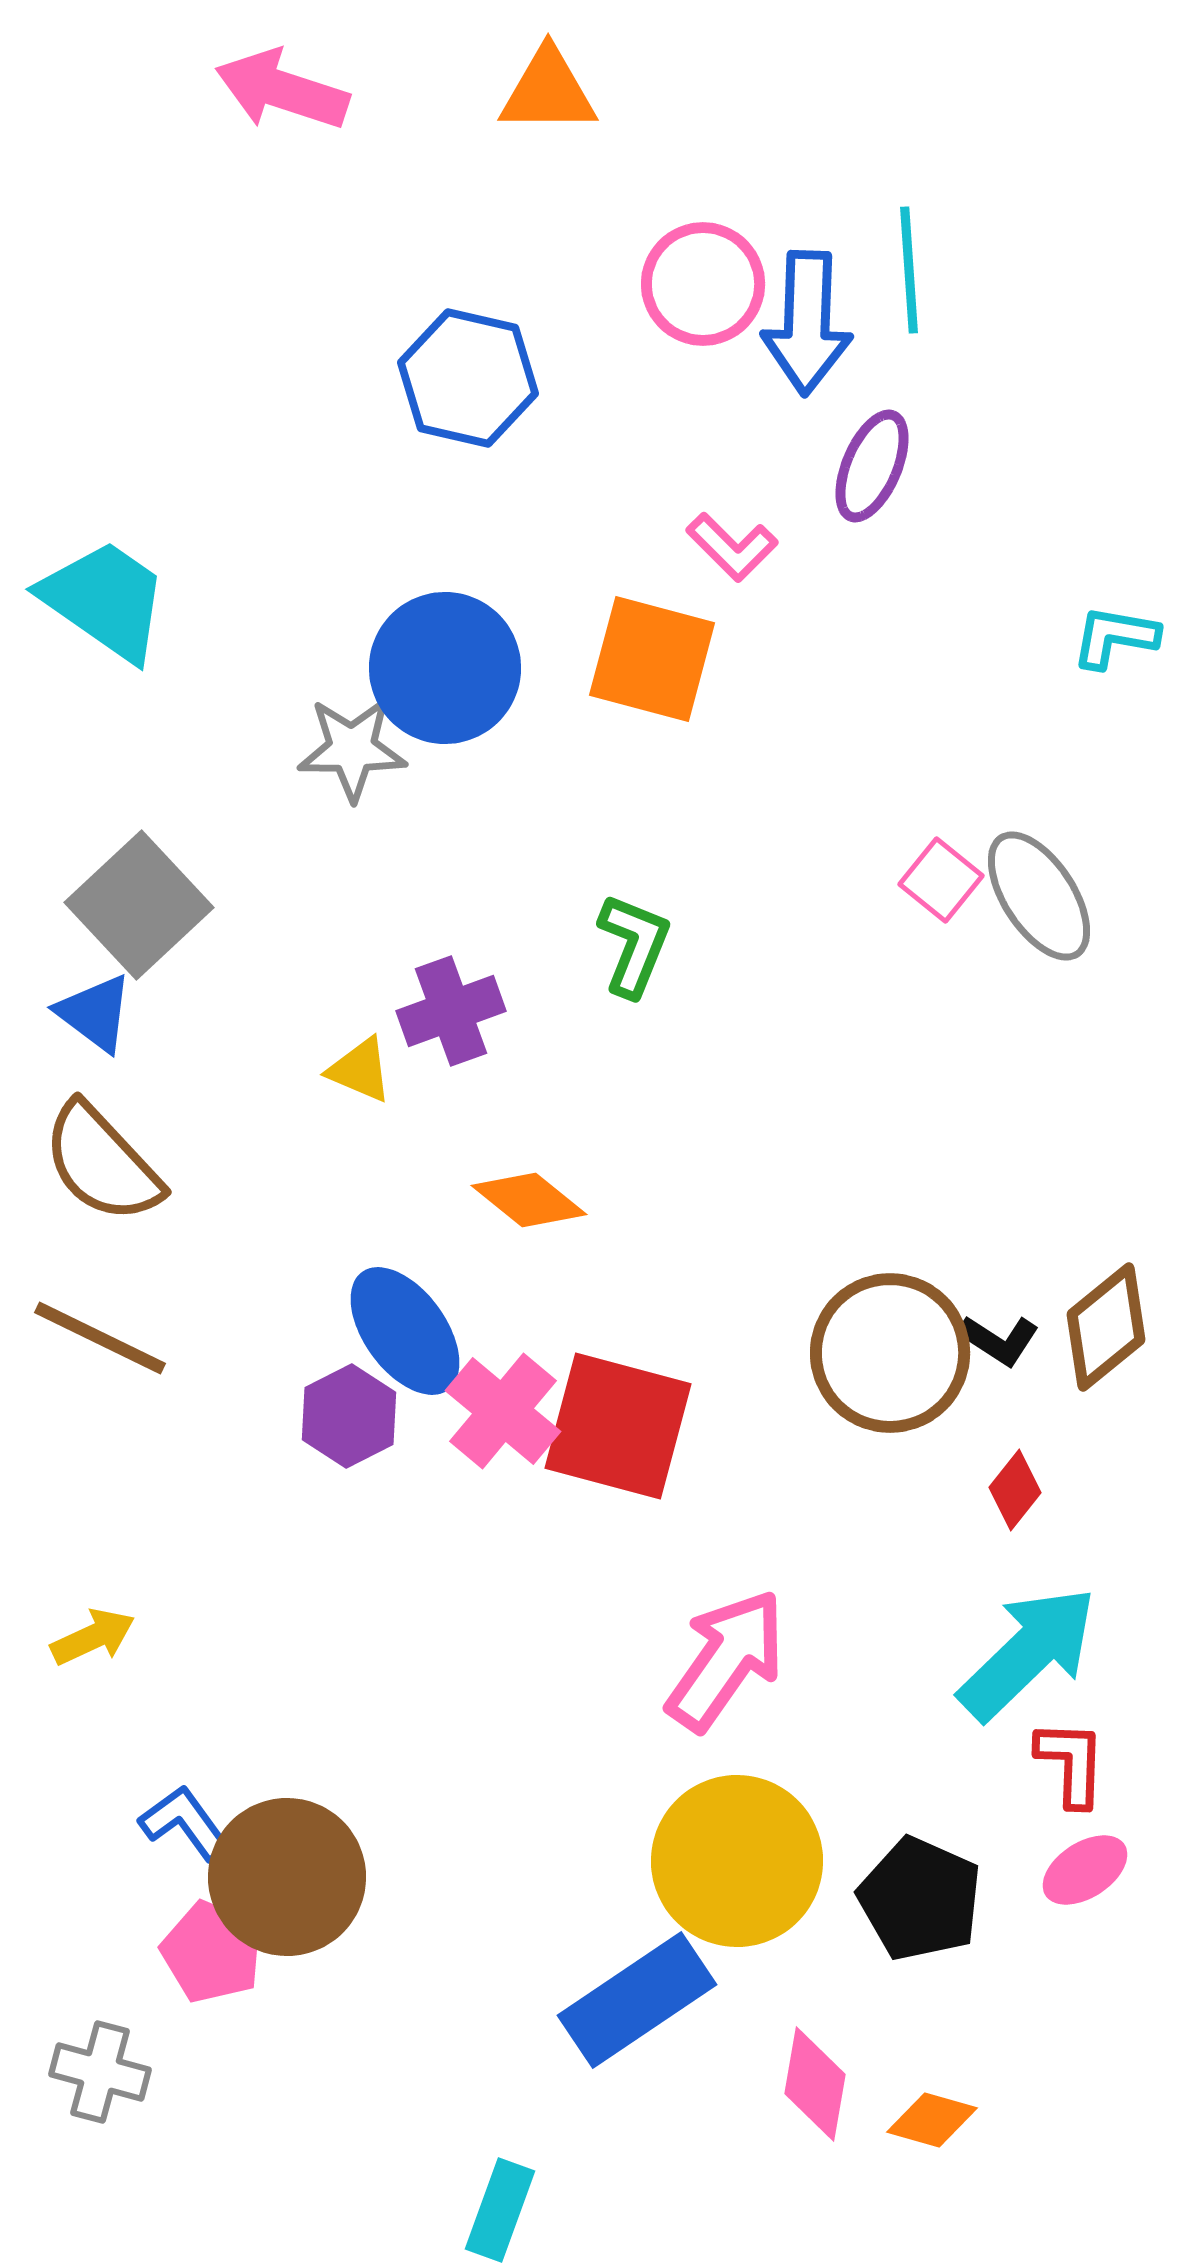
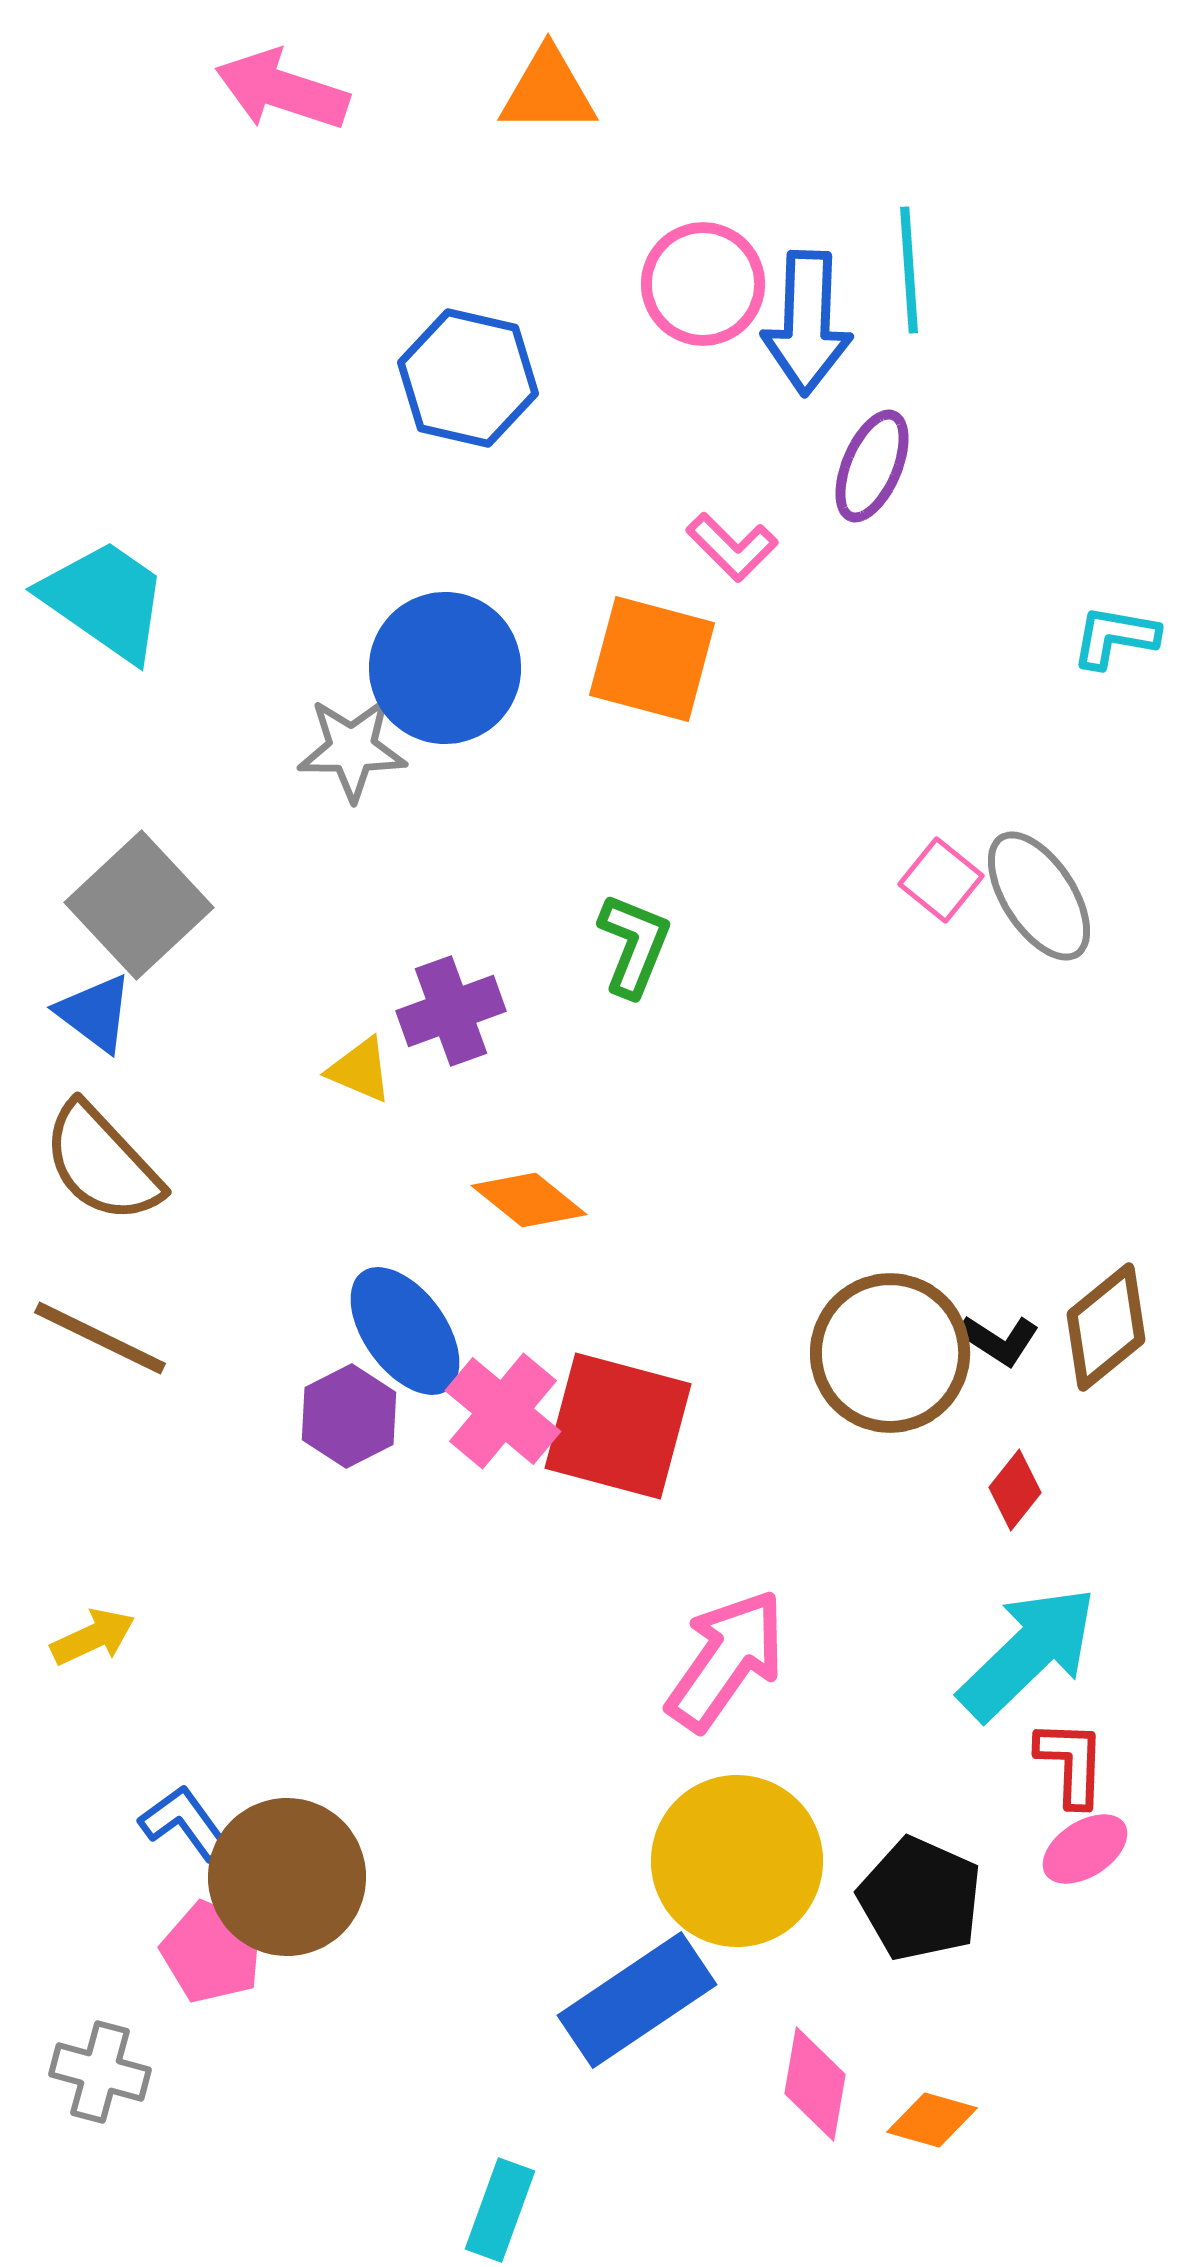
pink ellipse at (1085, 1870): moved 21 px up
